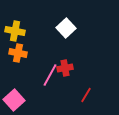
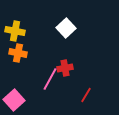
pink line: moved 4 px down
